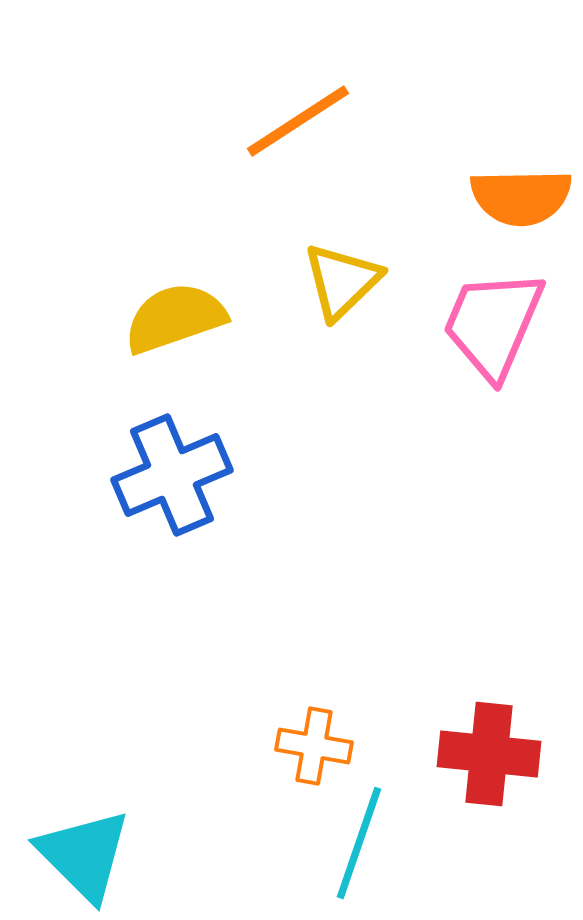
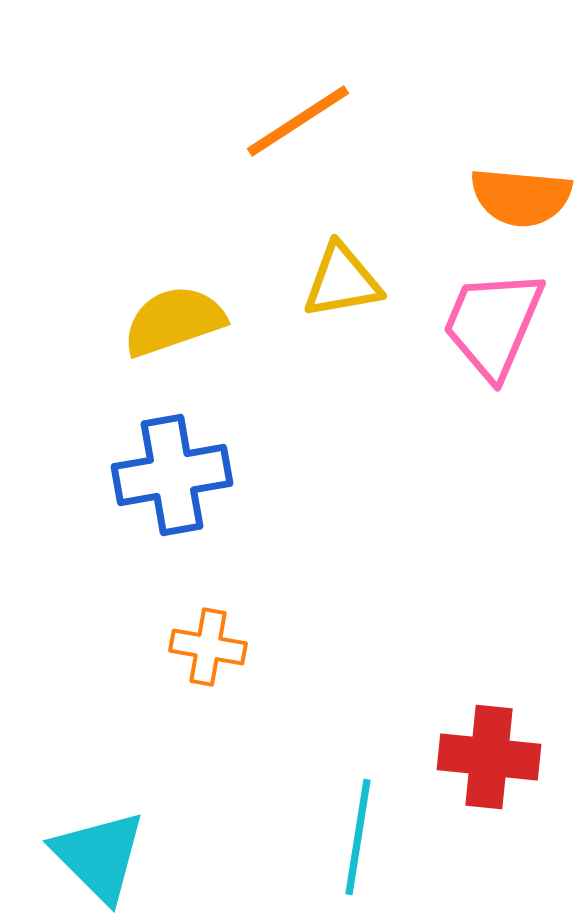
orange semicircle: rotated 6 degrees clockwise
yellow triangle: rotated 34 degrees clockwise
yellow semicircle: moved 1 px left, 3 px down
blue cross: rotated 13 degrees clockwise
orange cross: moved 106 px left, 99 px up
red cross: moved 3 px down
cyan line: moved 1 px left, 6 px up; rotated 10 degrees counterclockwise
cyan triangle: moved 15 px right, 1 px down
